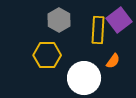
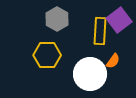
gray hexagon: moved 2 px left, 1 px up
yellow rectangle: moved 2 px right, 1 px down
white circle: moved 6 px right, 4 px up
